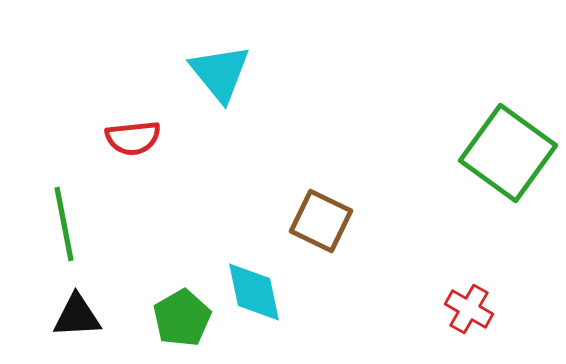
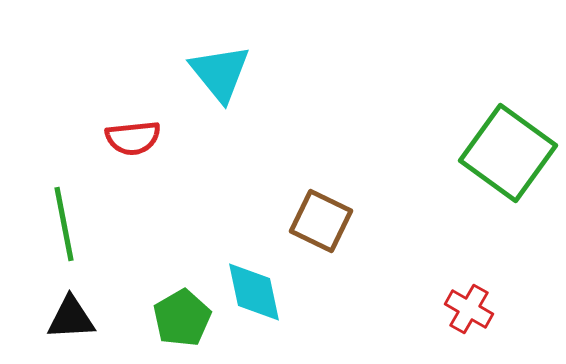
black triangle: moved 6 px left, 2 px down
